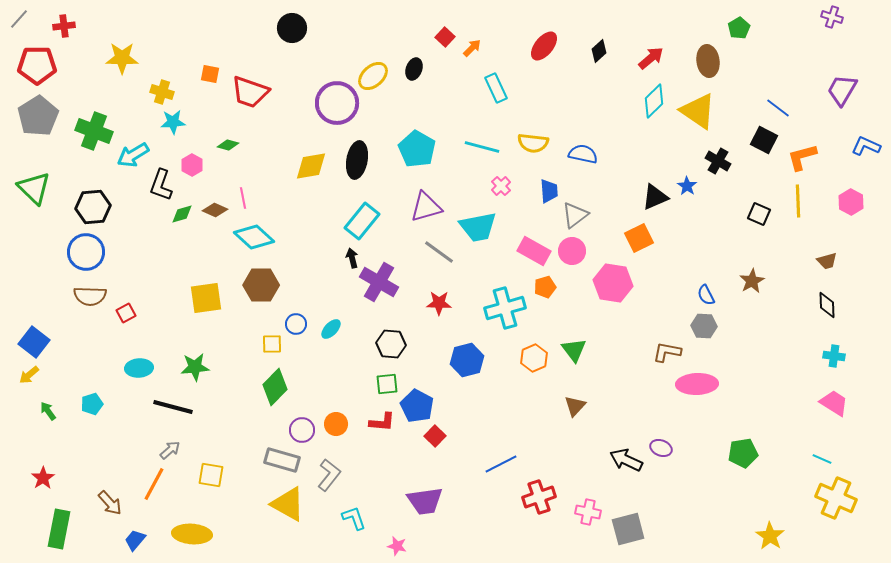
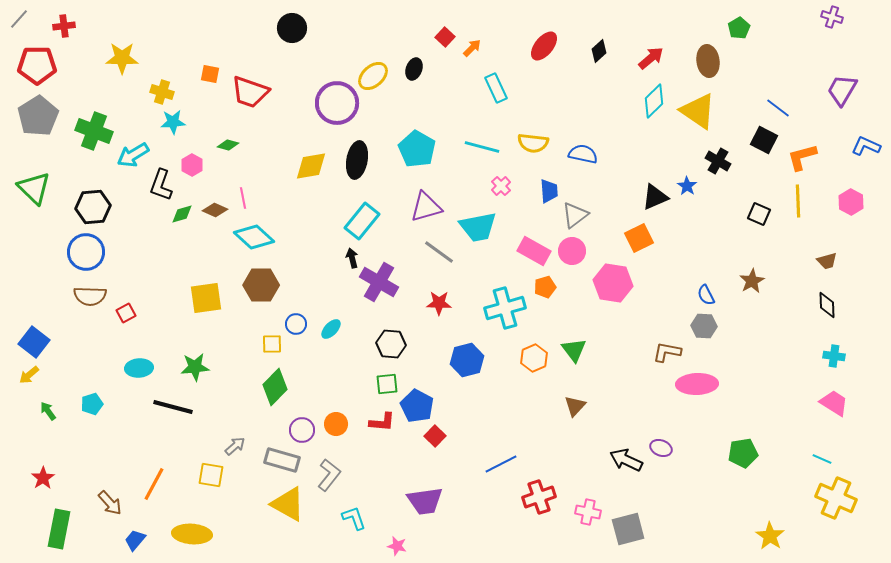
gray arrow at (170, 450): moved 65 px right, 4 px up
